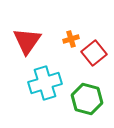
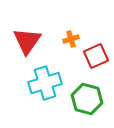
red square: moved 2 px right, 3 px down; rotated 15 degrees clockwise
